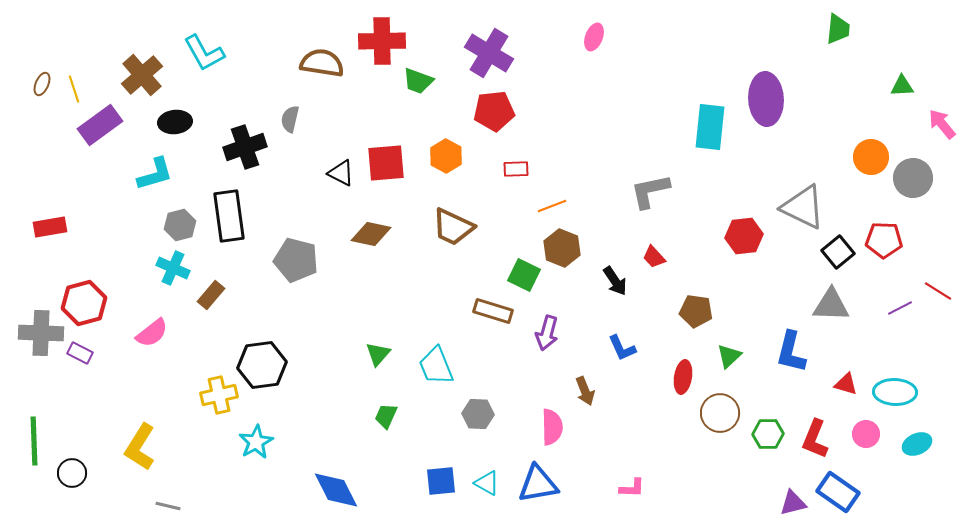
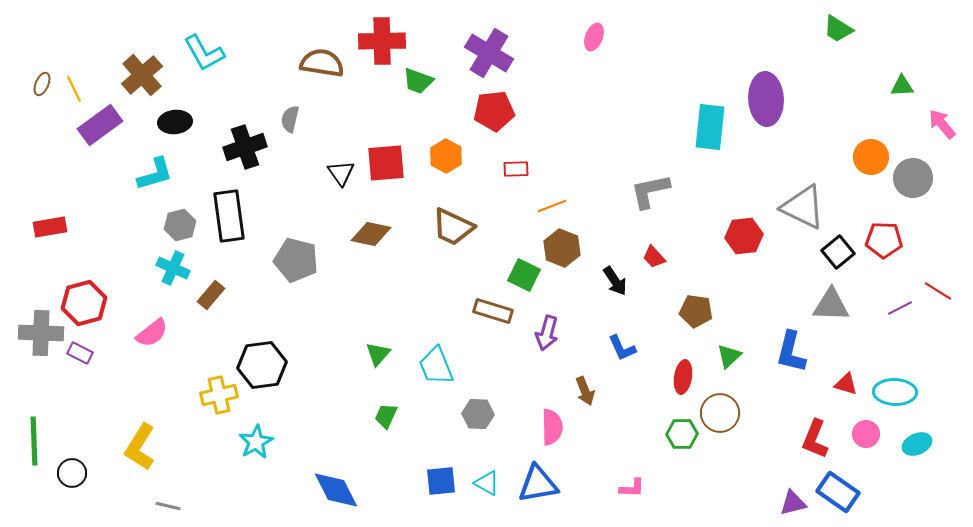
green trapezoid at (838, 29): rotated 116 degrees clockwise
yellow line at (74, 89): rotated 8 degrees counterclockwise
black triangle at (341, 173): rotated 28 degrees clockwise
green hexagon at (768, 434): moved 86 px left
